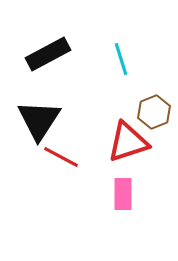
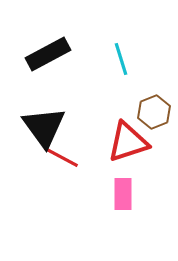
black triangle: moved 5 px right, 7 px down; rotated 9 degrees counterclockwise
